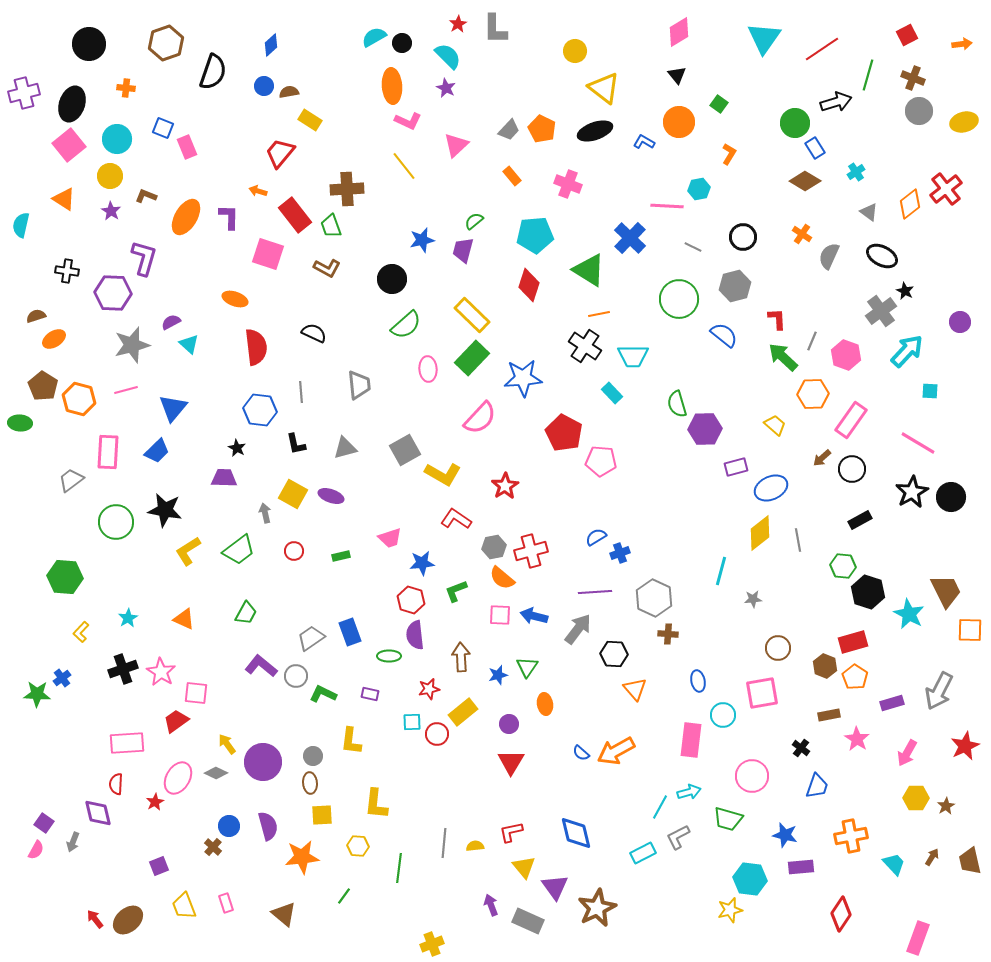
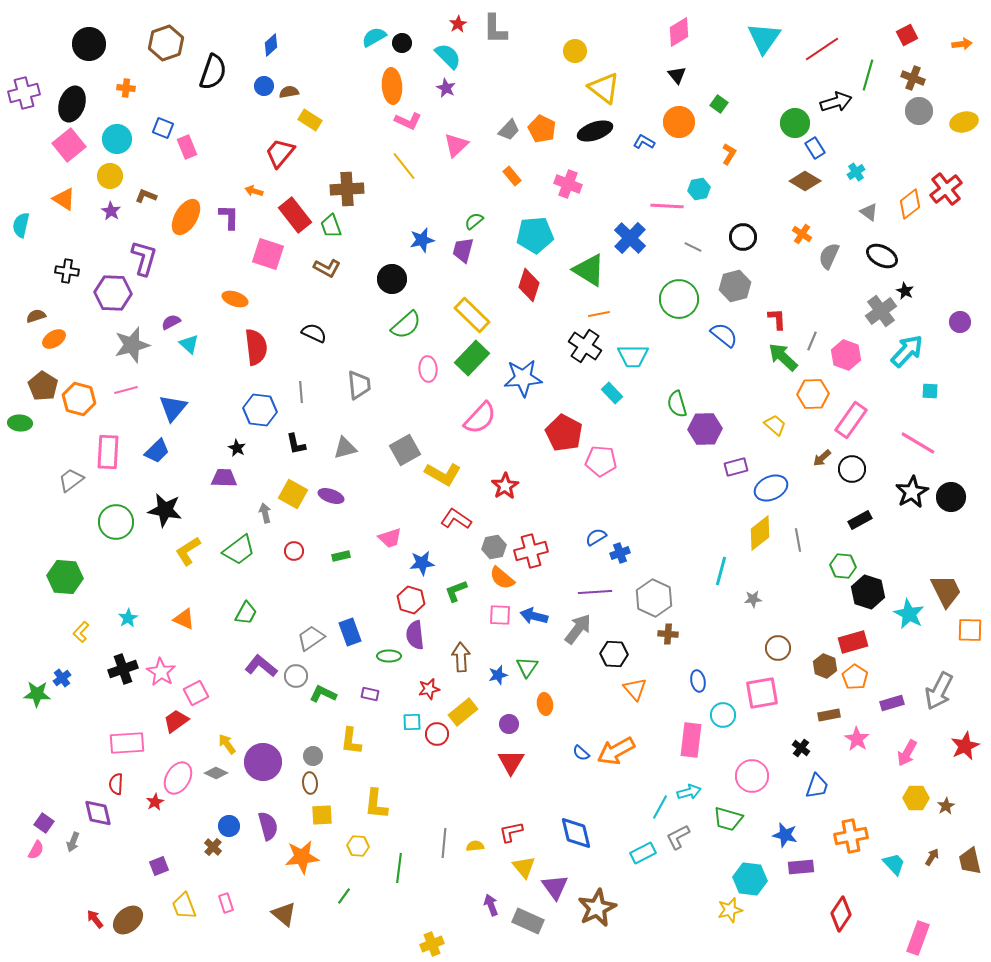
orange arrow at (258, 191): moved 4 px left
pink square at (196, 693): rotated 35 degrees counterclockwise
